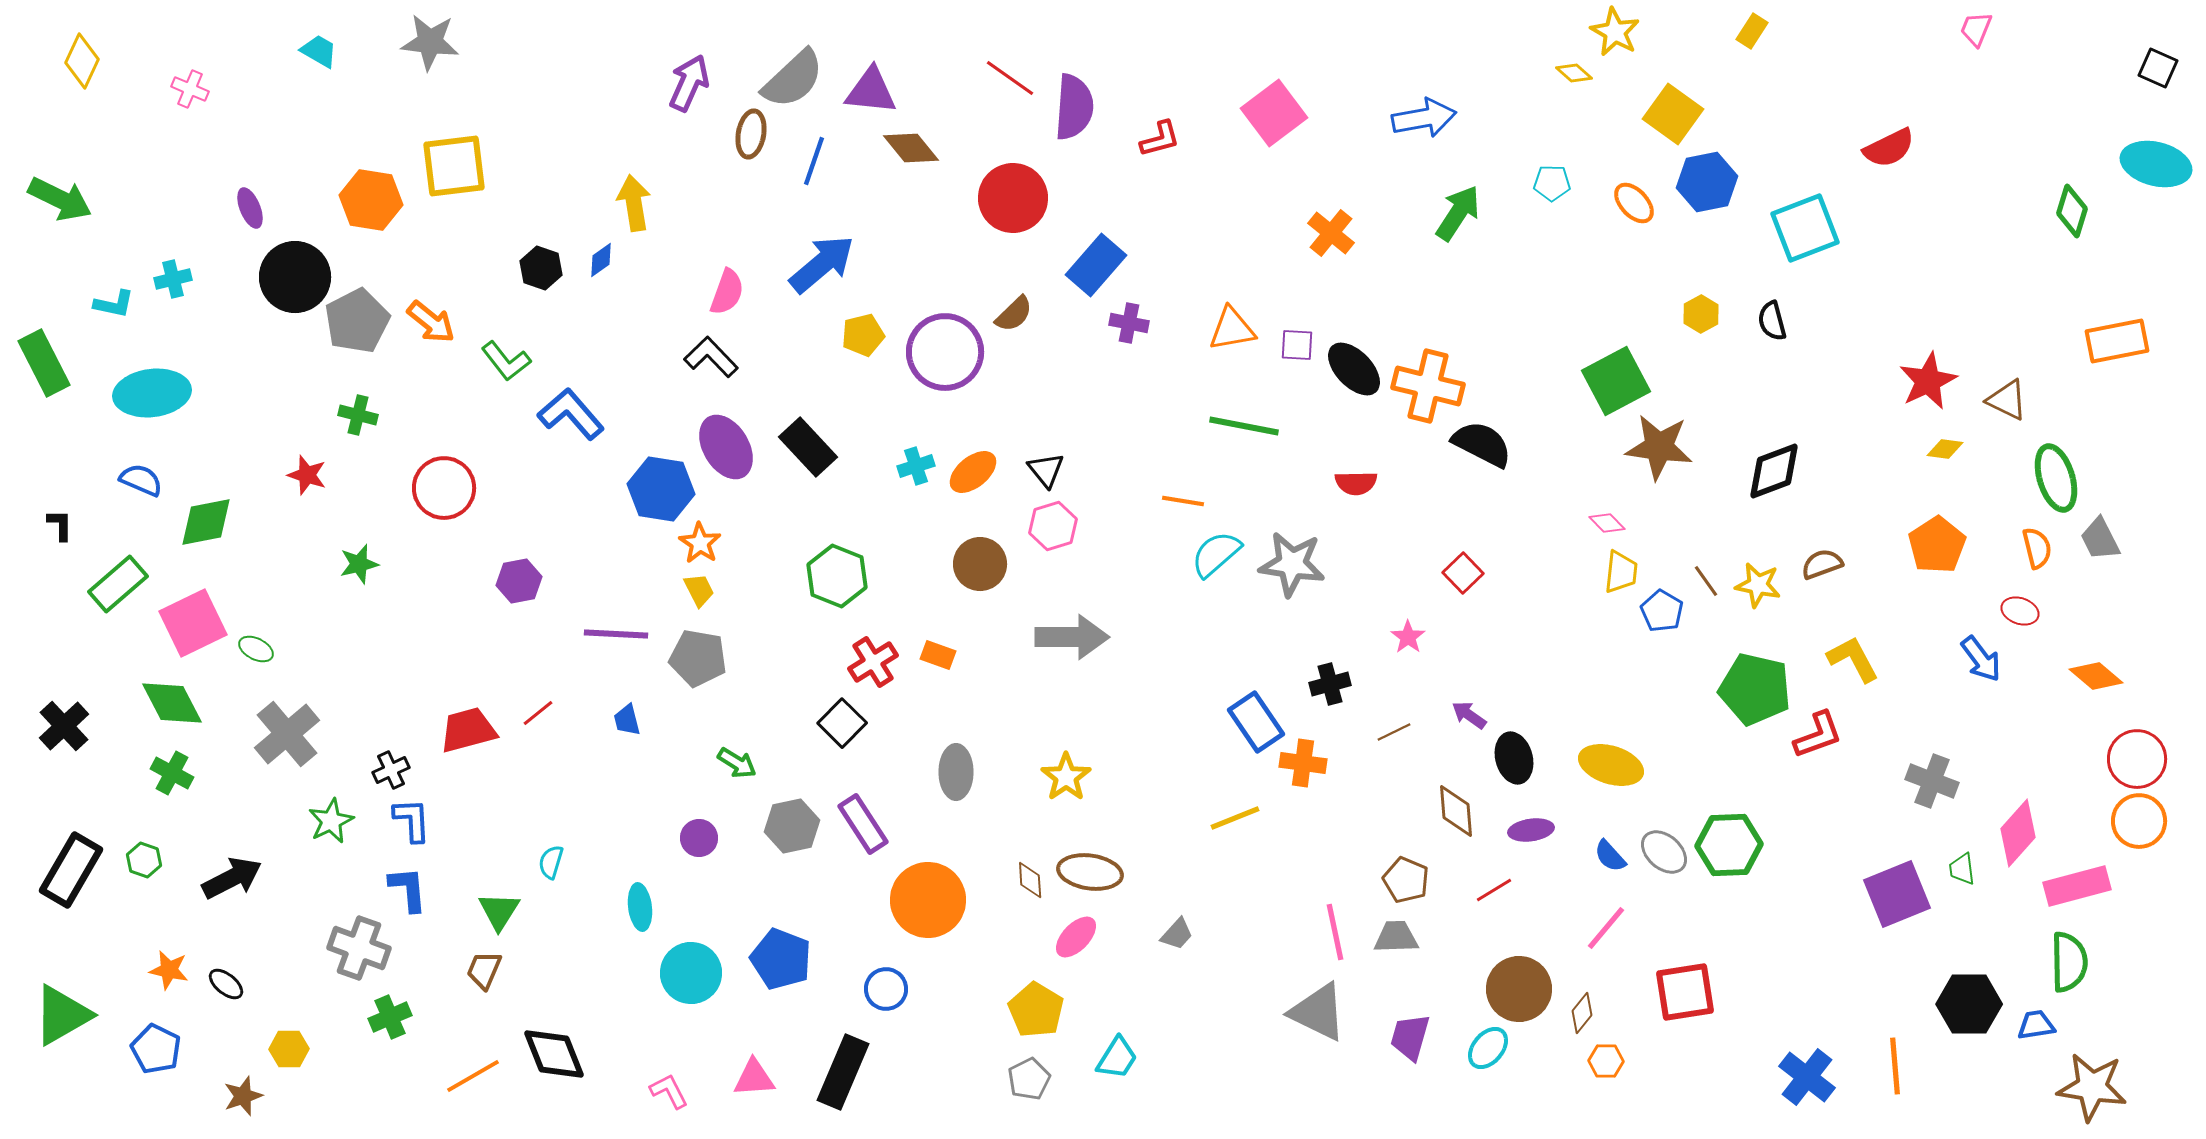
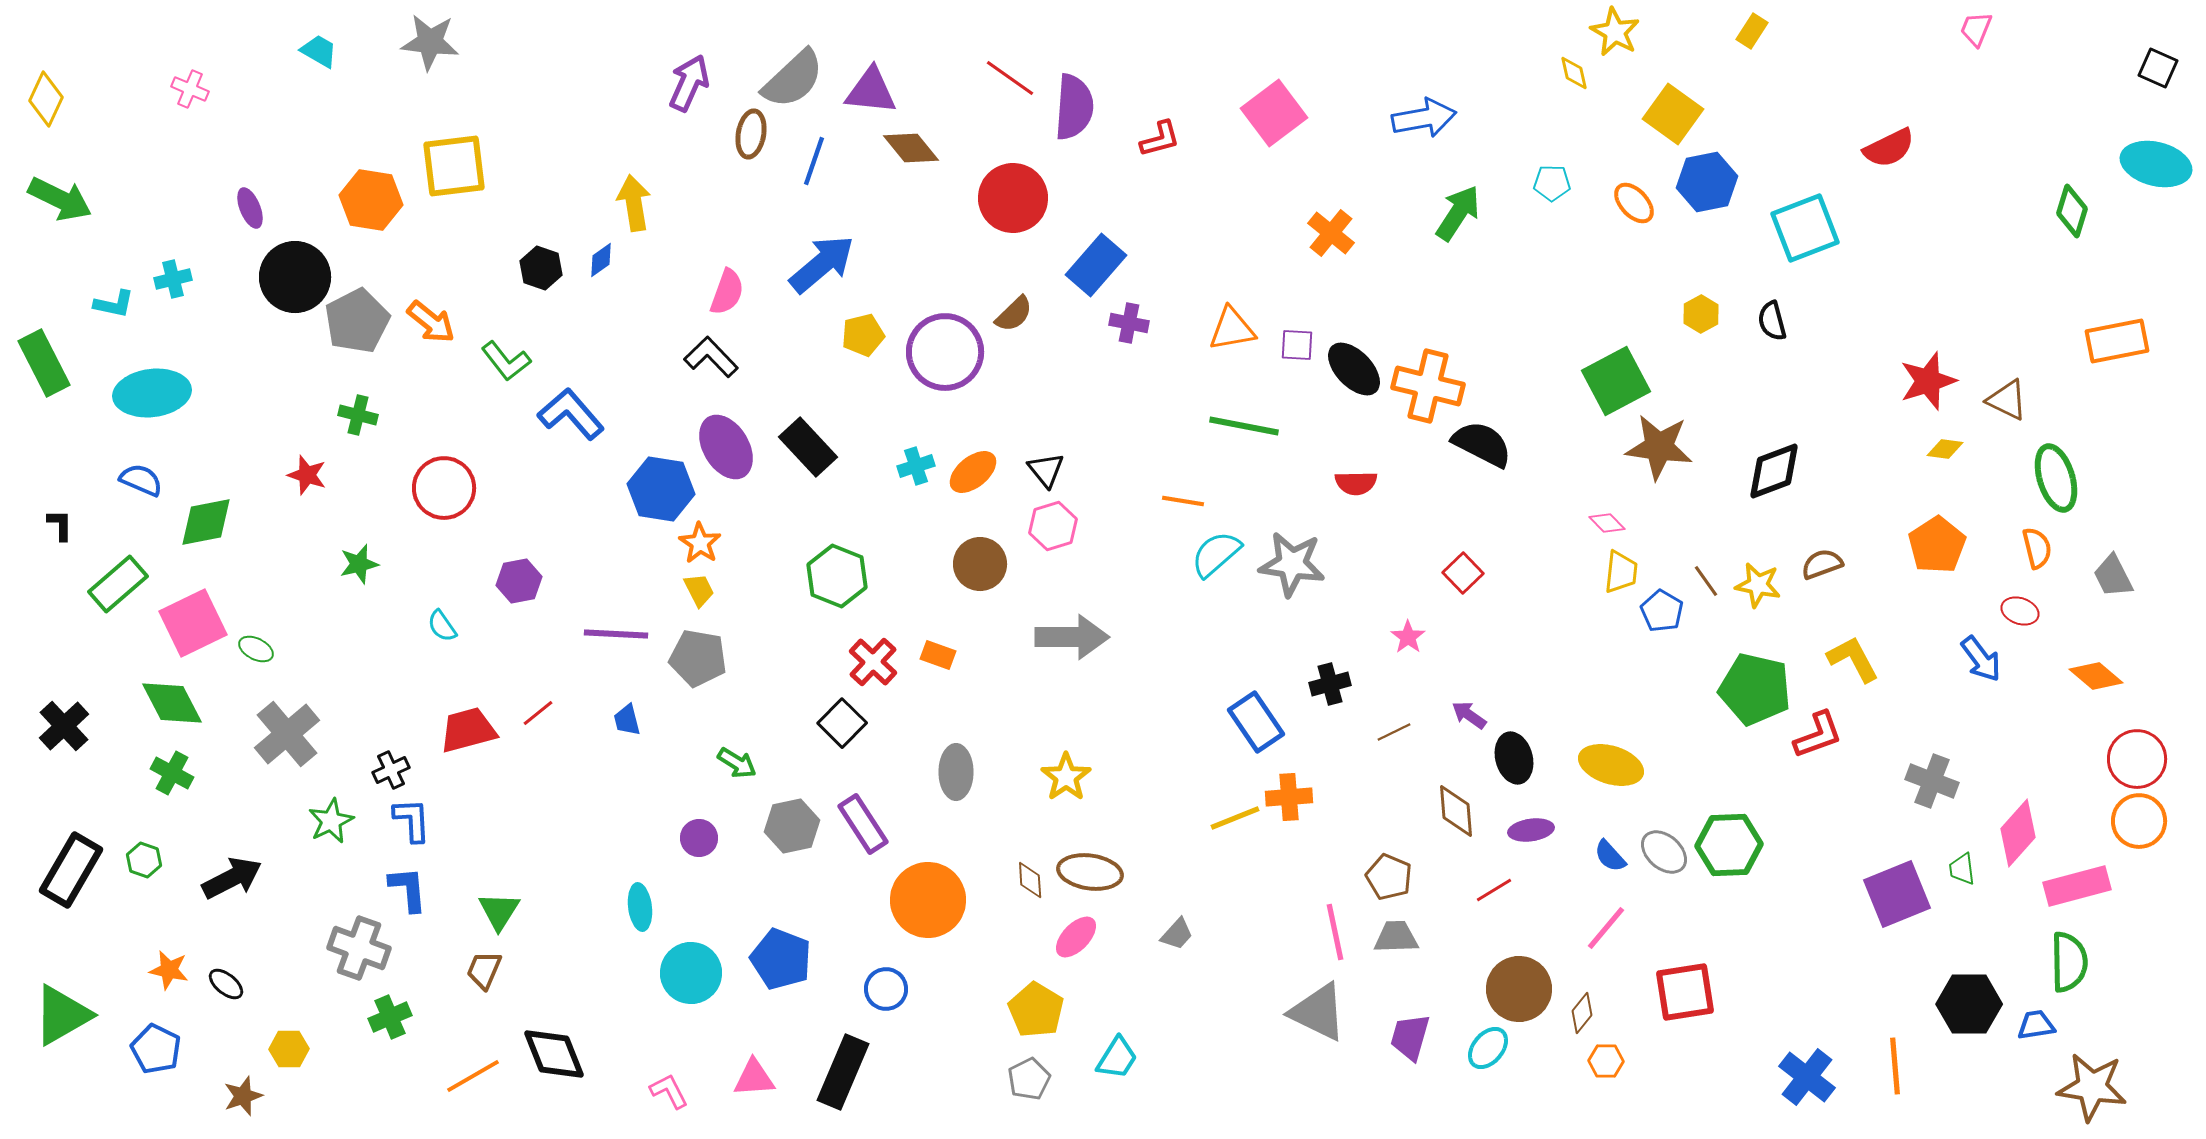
yellow diamond at (82, 61): moved 36 px left, 38 px down
yellow diamond at (1574, 73): rotated 36 degrees clockwise
red star at (1928, 381): rotated 8 degrees clockwise
gray trapezoid at (2100, 539): moved 13 px right, 37 px down
red cross at (873, 662): rotated 15 degrees counterclockwise
orange cross at (1303, 763): moved 14 px left, 34 px down; rotated 12 degrees counterclockwise
cyan semicircle at (551, 862): moved 109 px left, 236 px up; rotated 52 degrees counterclockwise
brown pentagon at (1406, 880): moved 17 px left, 3 px up
